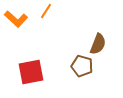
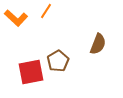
orange L-shape: moved 1 px up
brown pentagon: moved 24 px left, 5 px up; rotated 25 degrees clockwise
